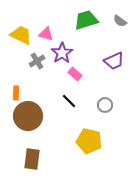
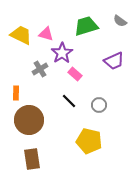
green trapezoid: moved 6 px down
gray cross: moved 3 px right, 8 px down
gray circle: moved 6 px left
brown circle: moved 1 px right, 4 px down
brown rectangle: rotated 15 degrees counterclockwise
